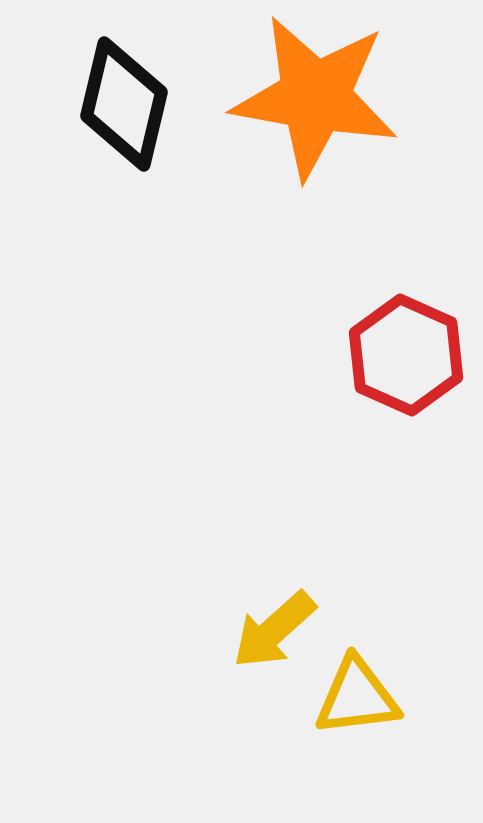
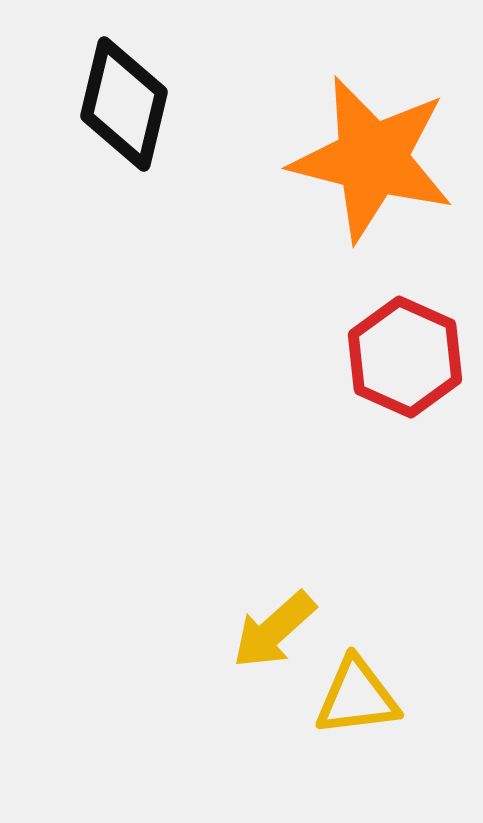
orange star: moved 57 px right, 62 px down; rotated 4 degrees clockwise
red hexagon: moved 1 px left, 2 px down
